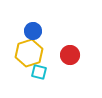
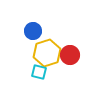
yellow hexagon: moved 18 px right
